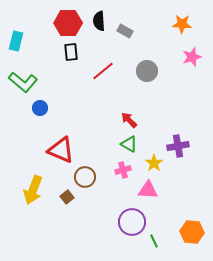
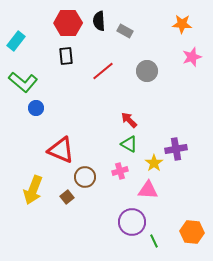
cyan rectangle: rotated 24 degrees clockwise
black rectangle: moved 5 px left, 4 px down
blue circle: moved 4 px left
purple cross: moved 2 px left, 3 px down
pink cross: moved 3 px left, 1 px down
